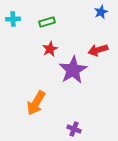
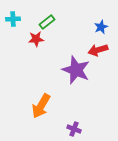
blue star: moved 15 px down
green rectangle: rotated 21 degrees counterclockwise
red star: moved 14 px left, 10 px up; rotated 21 degrees clockwise
purple star: moved 3 px right; rotated 20 degrees counterclockwise
orange arrow: moved 5 px right, 3 px down
